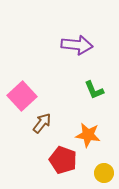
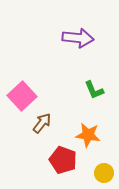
purple arrow: moved 1 px right, 7 px up
